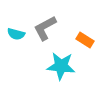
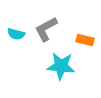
gray L-shape: moved 1 px right, 1 px down
orange rectangle: rotated 18 degrees counterclockwise
